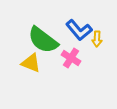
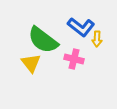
blue L-shape: moved 2 px right, 3 px up; rotated 12 degrees counterclockwise
pink cross: moved 3 px right, 1 px down; rotated 18 degrees counterclockwise
yellow triangle: rotated 30 degrees clockwise
